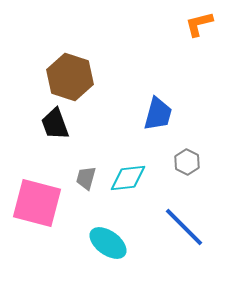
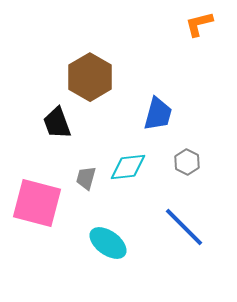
brown hexagon: moved 20 px right; rotated 12 degrees clockwise
black trapezoid: moved 2 px right, 1 px up
cyan diamond: moved 11 px up
